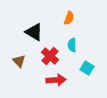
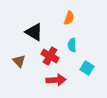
red cross: rotated 12 degrees counterclockwise
